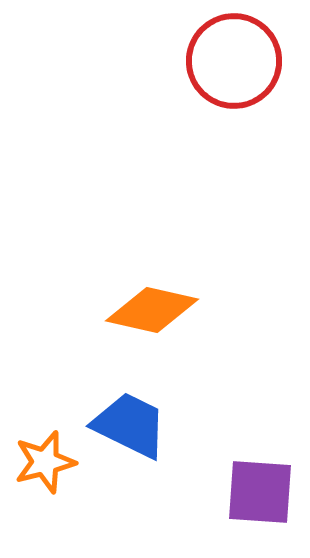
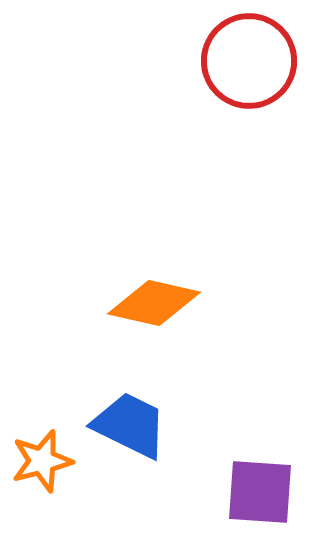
red circle: moved 15 px right
orange diamond: moved 2 px right, 7 px up
orange star: moved 3 px left, 1 px up
